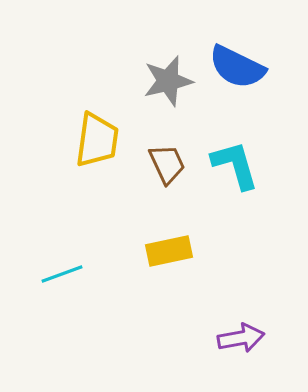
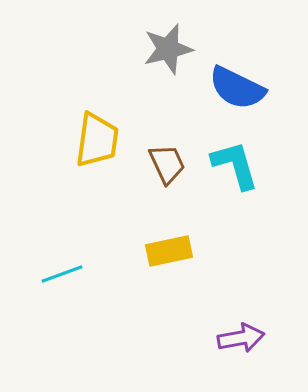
blue semicircle: moved 21 px down
gray star: moved 32 px up
